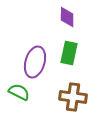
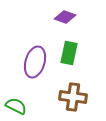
purple diamond: moved 2 px left; rotated 70 degrees counterclockwise
green semicircle: moved 3 px left, 14 px down
